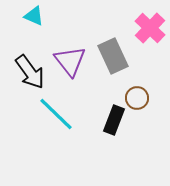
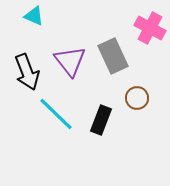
pink cross: rotated 16 degrees counterclockwise
black arrow: moved 3 px left; rotated 15 degrees clockwise
black rectangle: moved 13 px left
